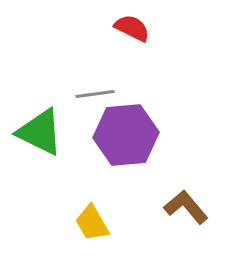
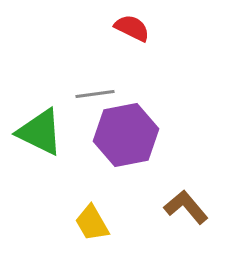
purple hexagon: rotated 6 degrees counterclockwise
